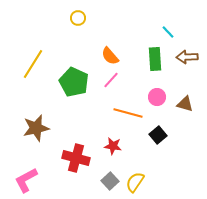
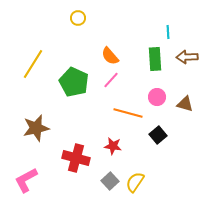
cyan line: rotated 40 degrees clockwise
